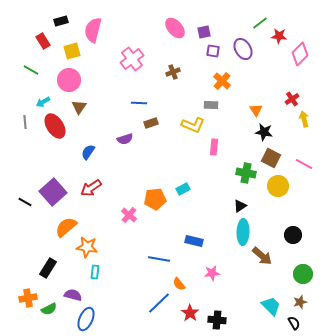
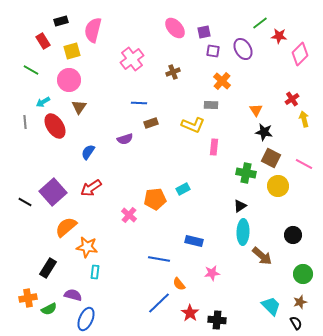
black semicircle at (294, 323): moved 2 px right
